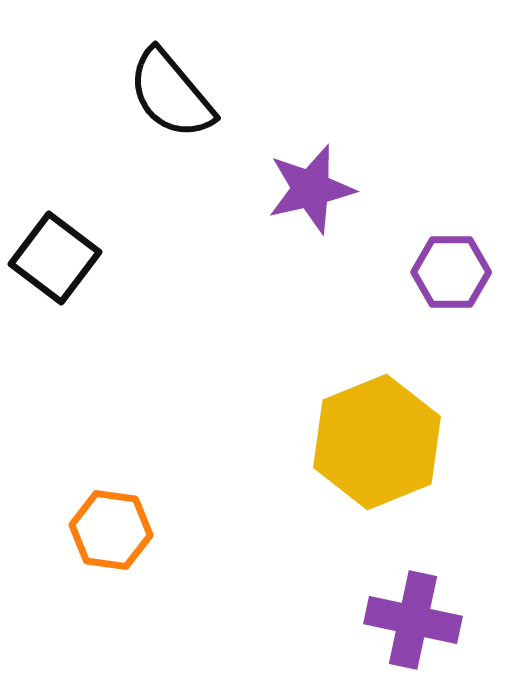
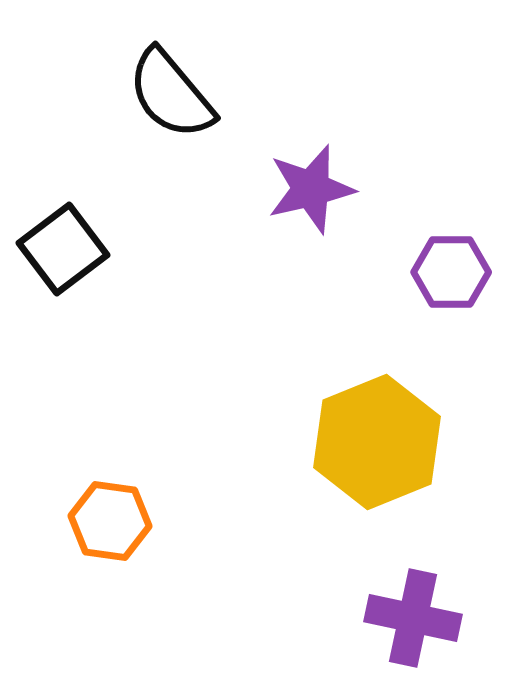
black square: moved 8 px right, 9 px up; rotated 16 degrees clockwise
orange hexagon: moved 1 px left, 9 px up
purple cross: moved 2 px up
